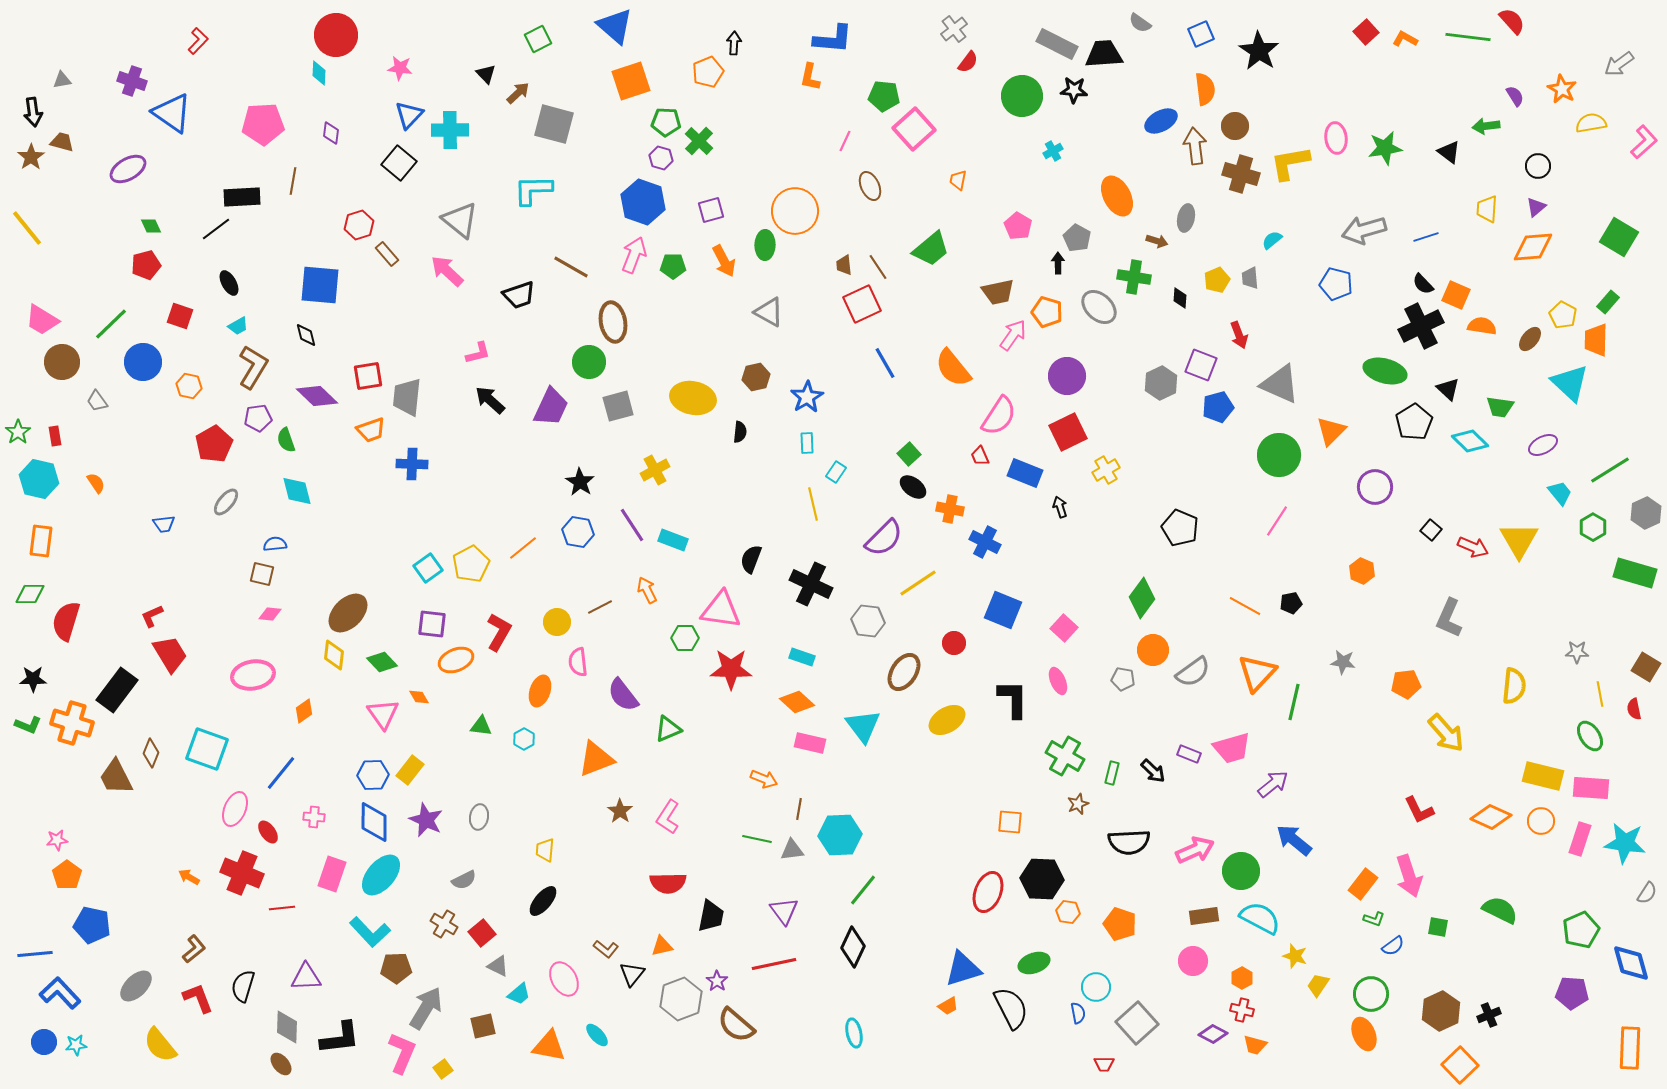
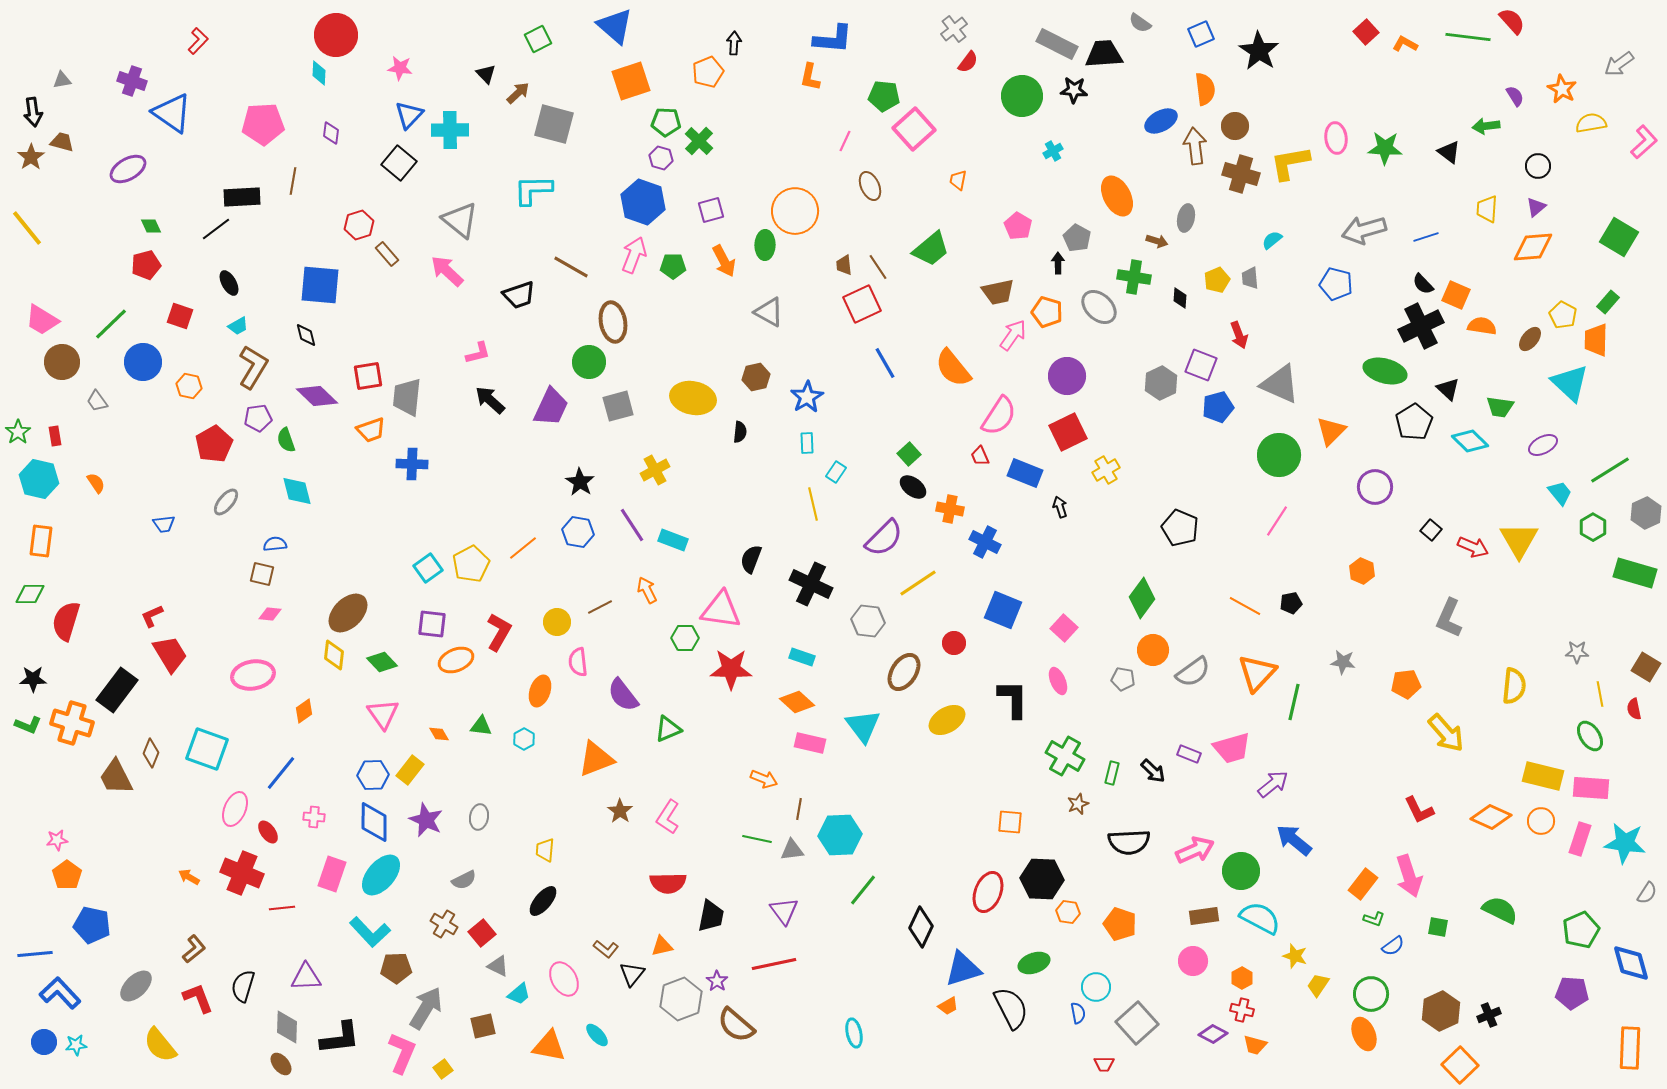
orange L-shape at (1405, 39): moved 5 px down
green star at (1385, 148): rotated 12 degrees clockwise
orange diamond at (419, 697): moved 20 px right, 37 px down
black diamond at (853, 947): moved 68 px right, 20 px up
